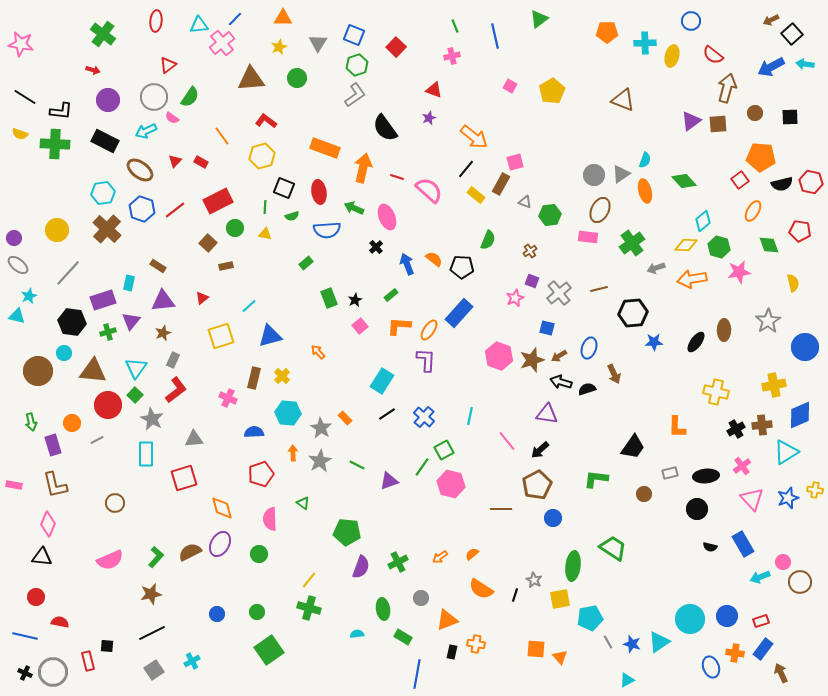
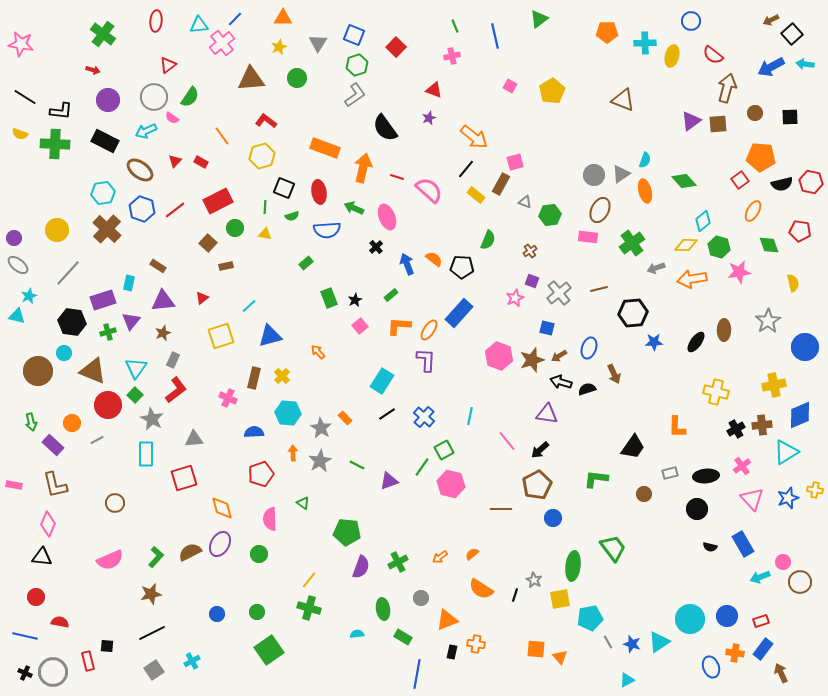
brown triangle at (93, 371): rotated 16 degrees clockwise
purple rectangle at (53, 445): rotated 30 degrees counterclockwise
green trapezoid at (613, 548): rotated 20 degrees clockwise
